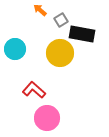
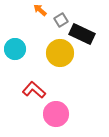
black rectangle: rotated 15 degrees clockwise
pink circle: moved 9 px right, 4 px up
